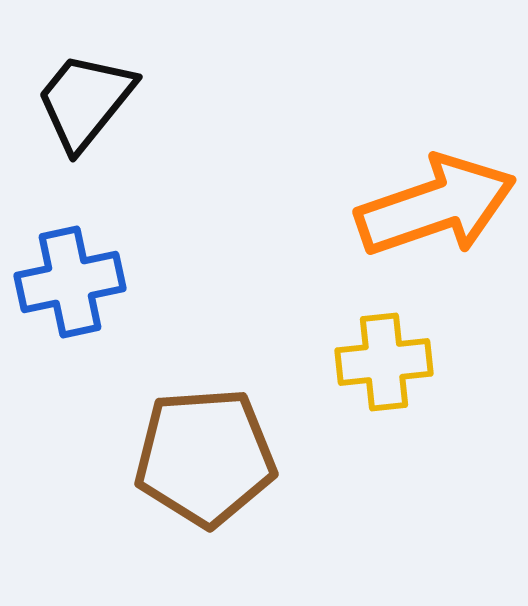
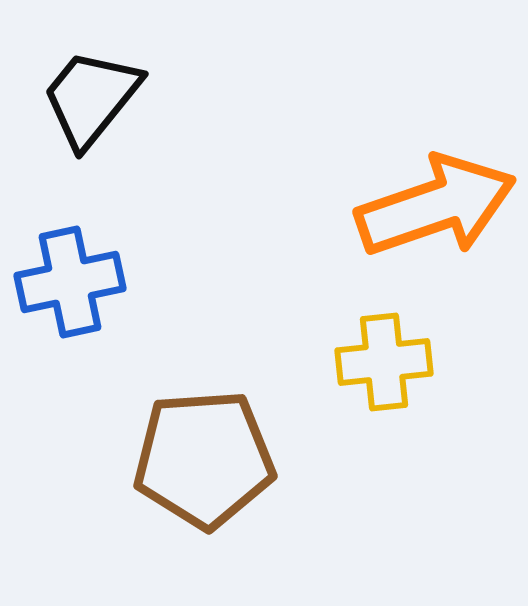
black trapezoid: moved 6 px right, 3 px up
brown pentagon: moved 1 px left, 2 px down
